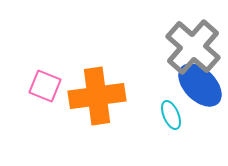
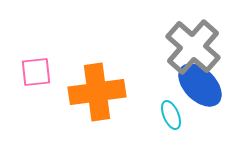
pink square: moved 9 px left, 14 px up; rotated 28 degrees counterclockwise
orange cross: moved 4 px up
